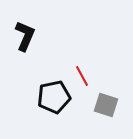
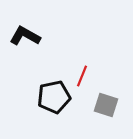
black L-shape: rotated 84 degrees counterclockwise
red line: rotated 50 degrees clockwise
